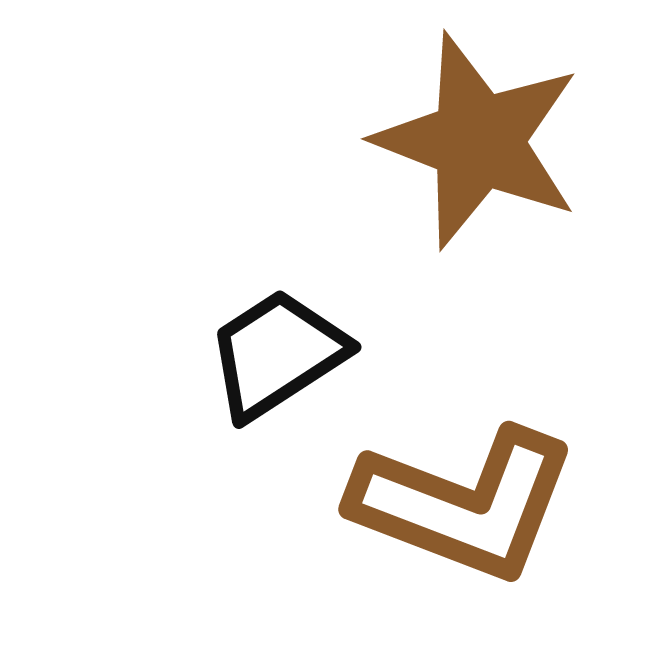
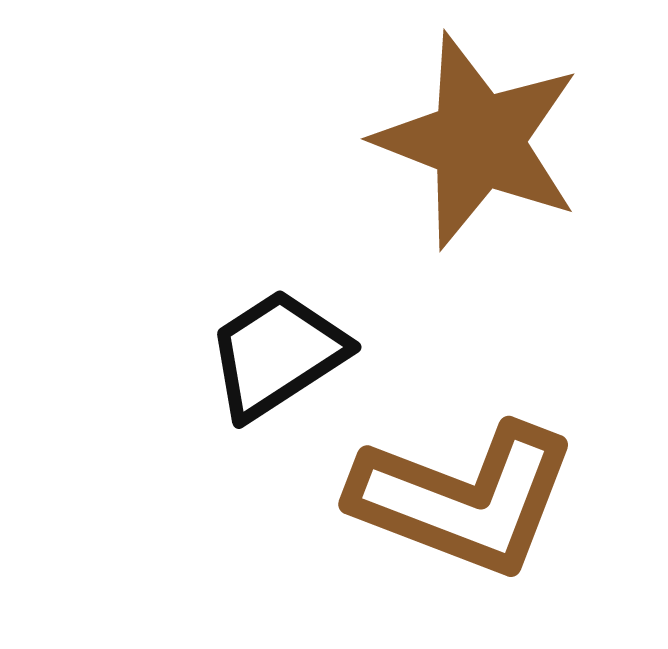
brown L-shape: moved 5 px up
